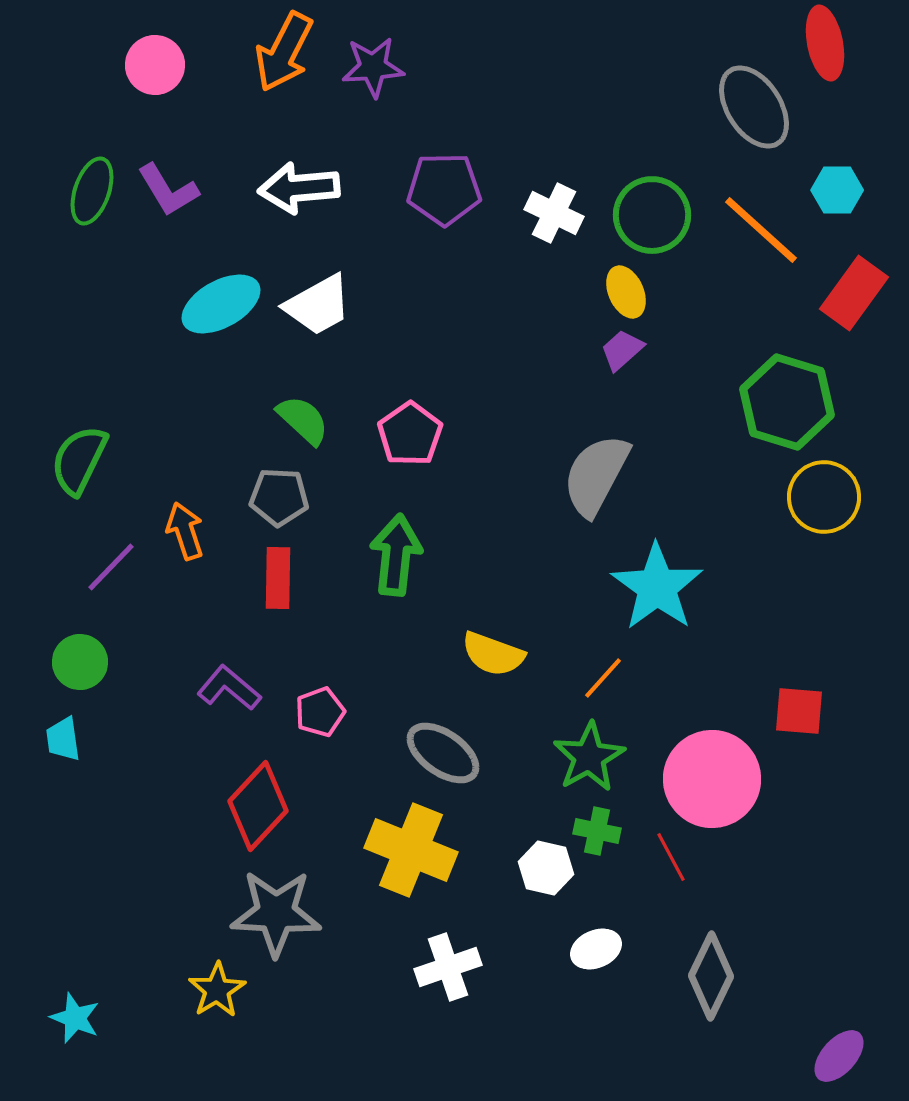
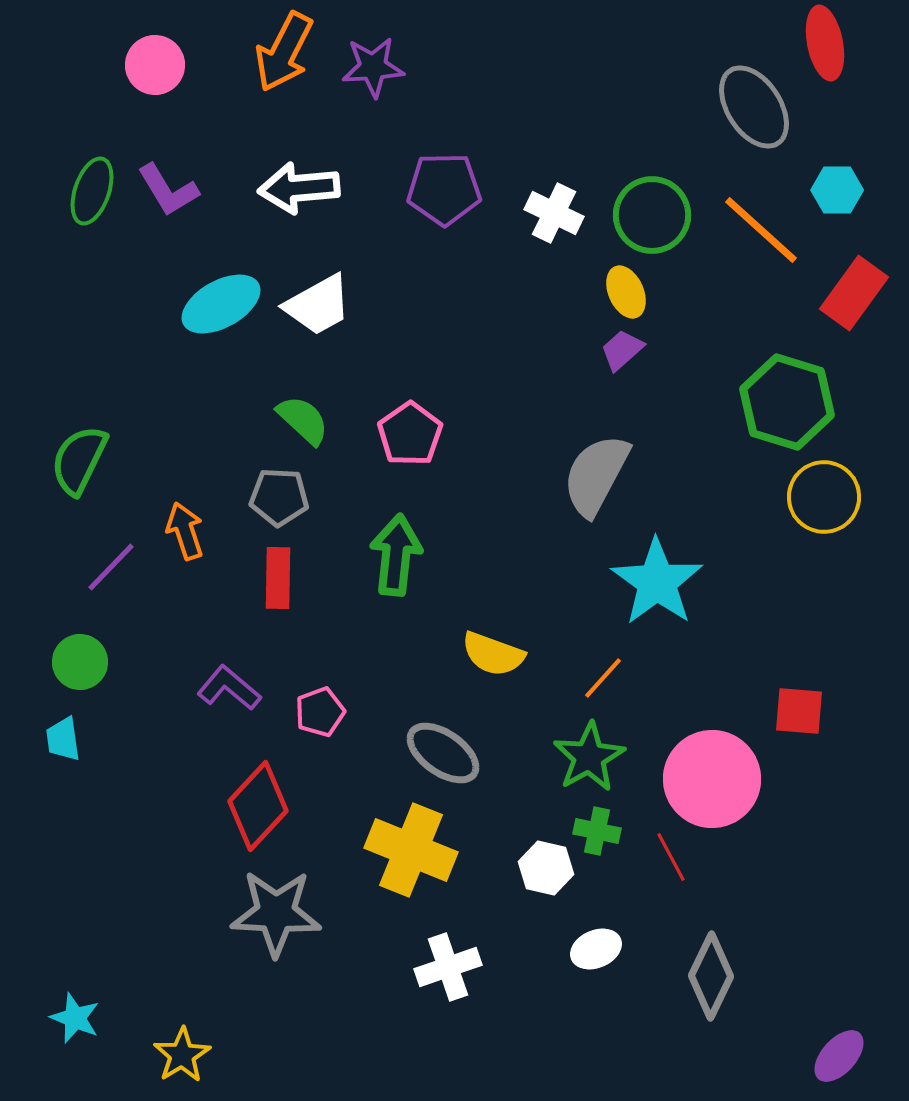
cyan star at (657, 587): moved 5 px up
yellow star at (217, 990): moved 35 px left, 65 px down
